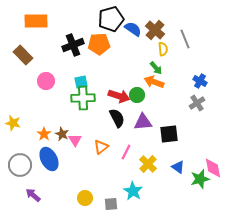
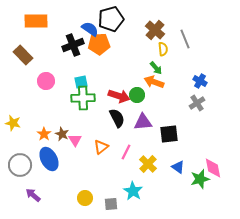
blue semicircle: moved 43 px left
